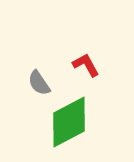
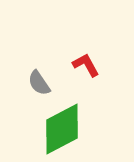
green diamond: moved 7 px left, 7 px down
